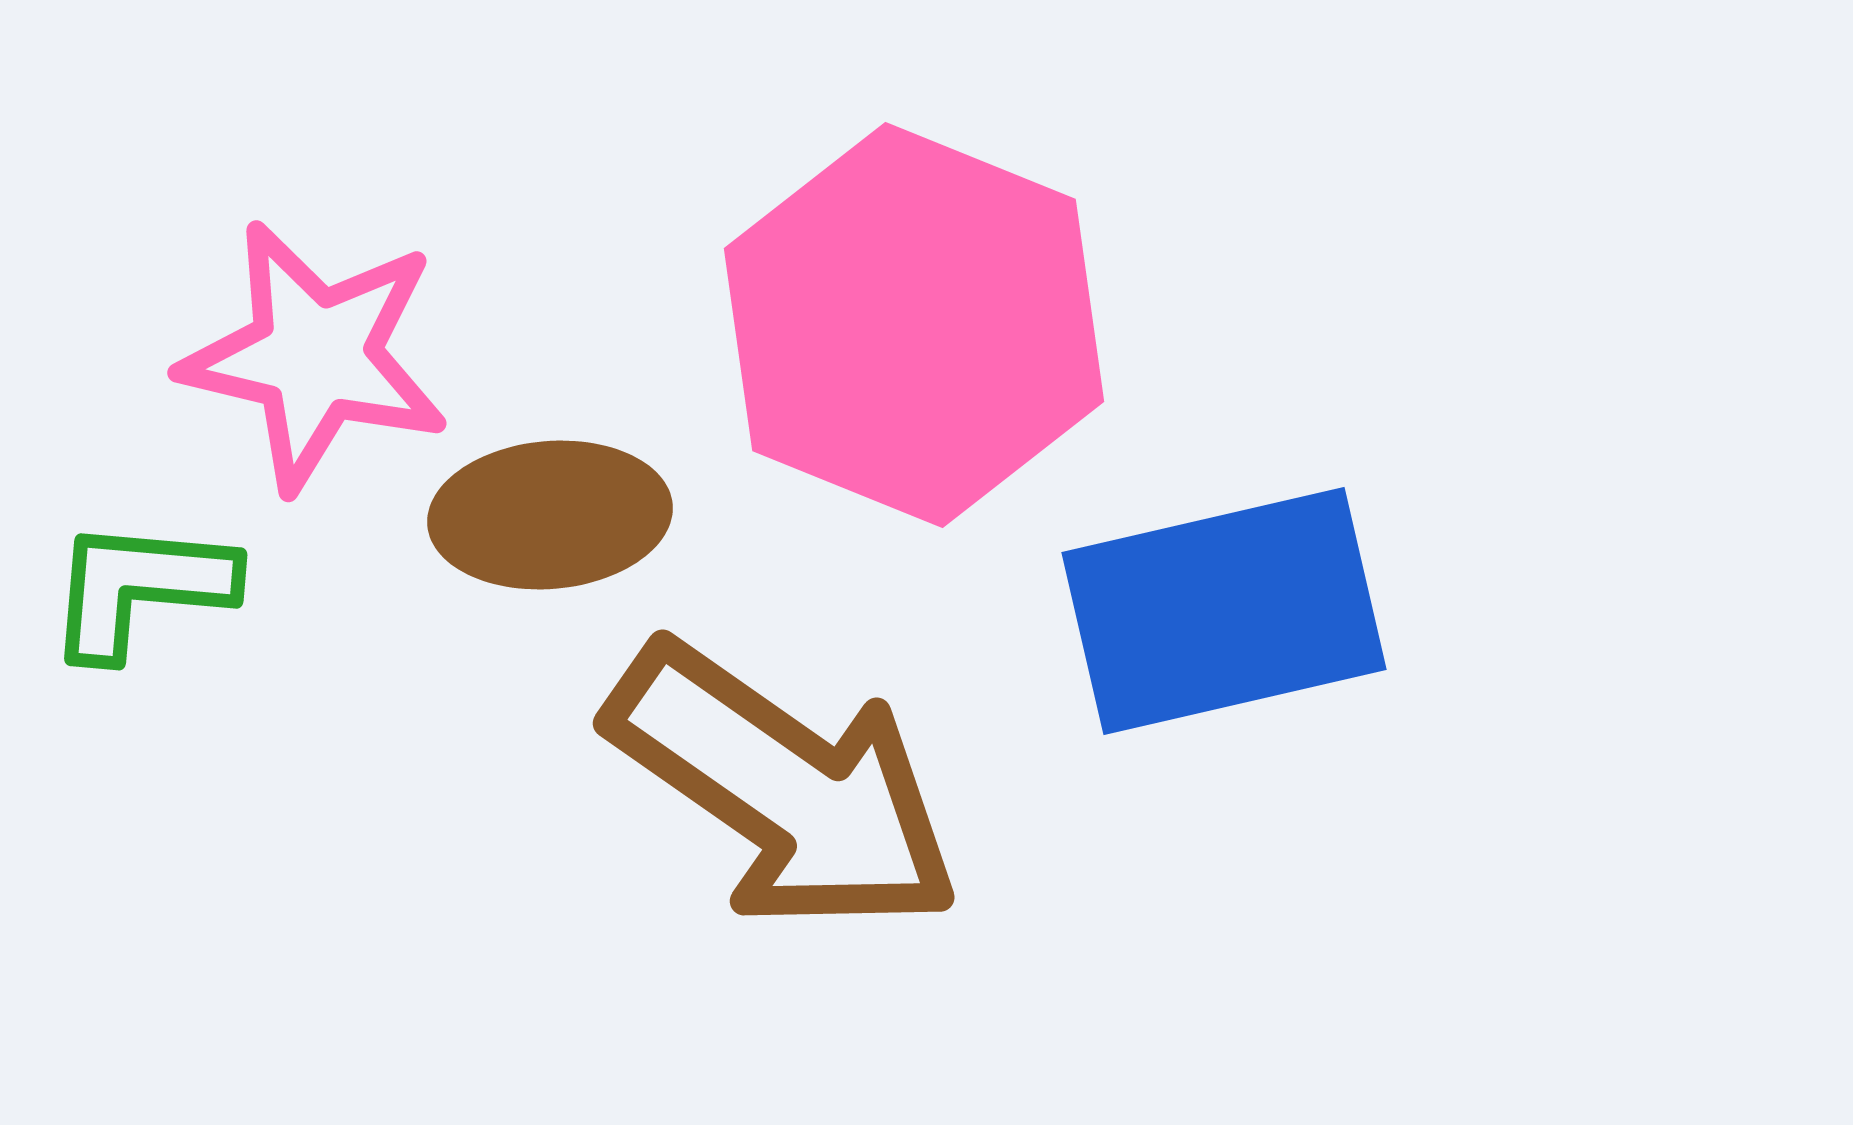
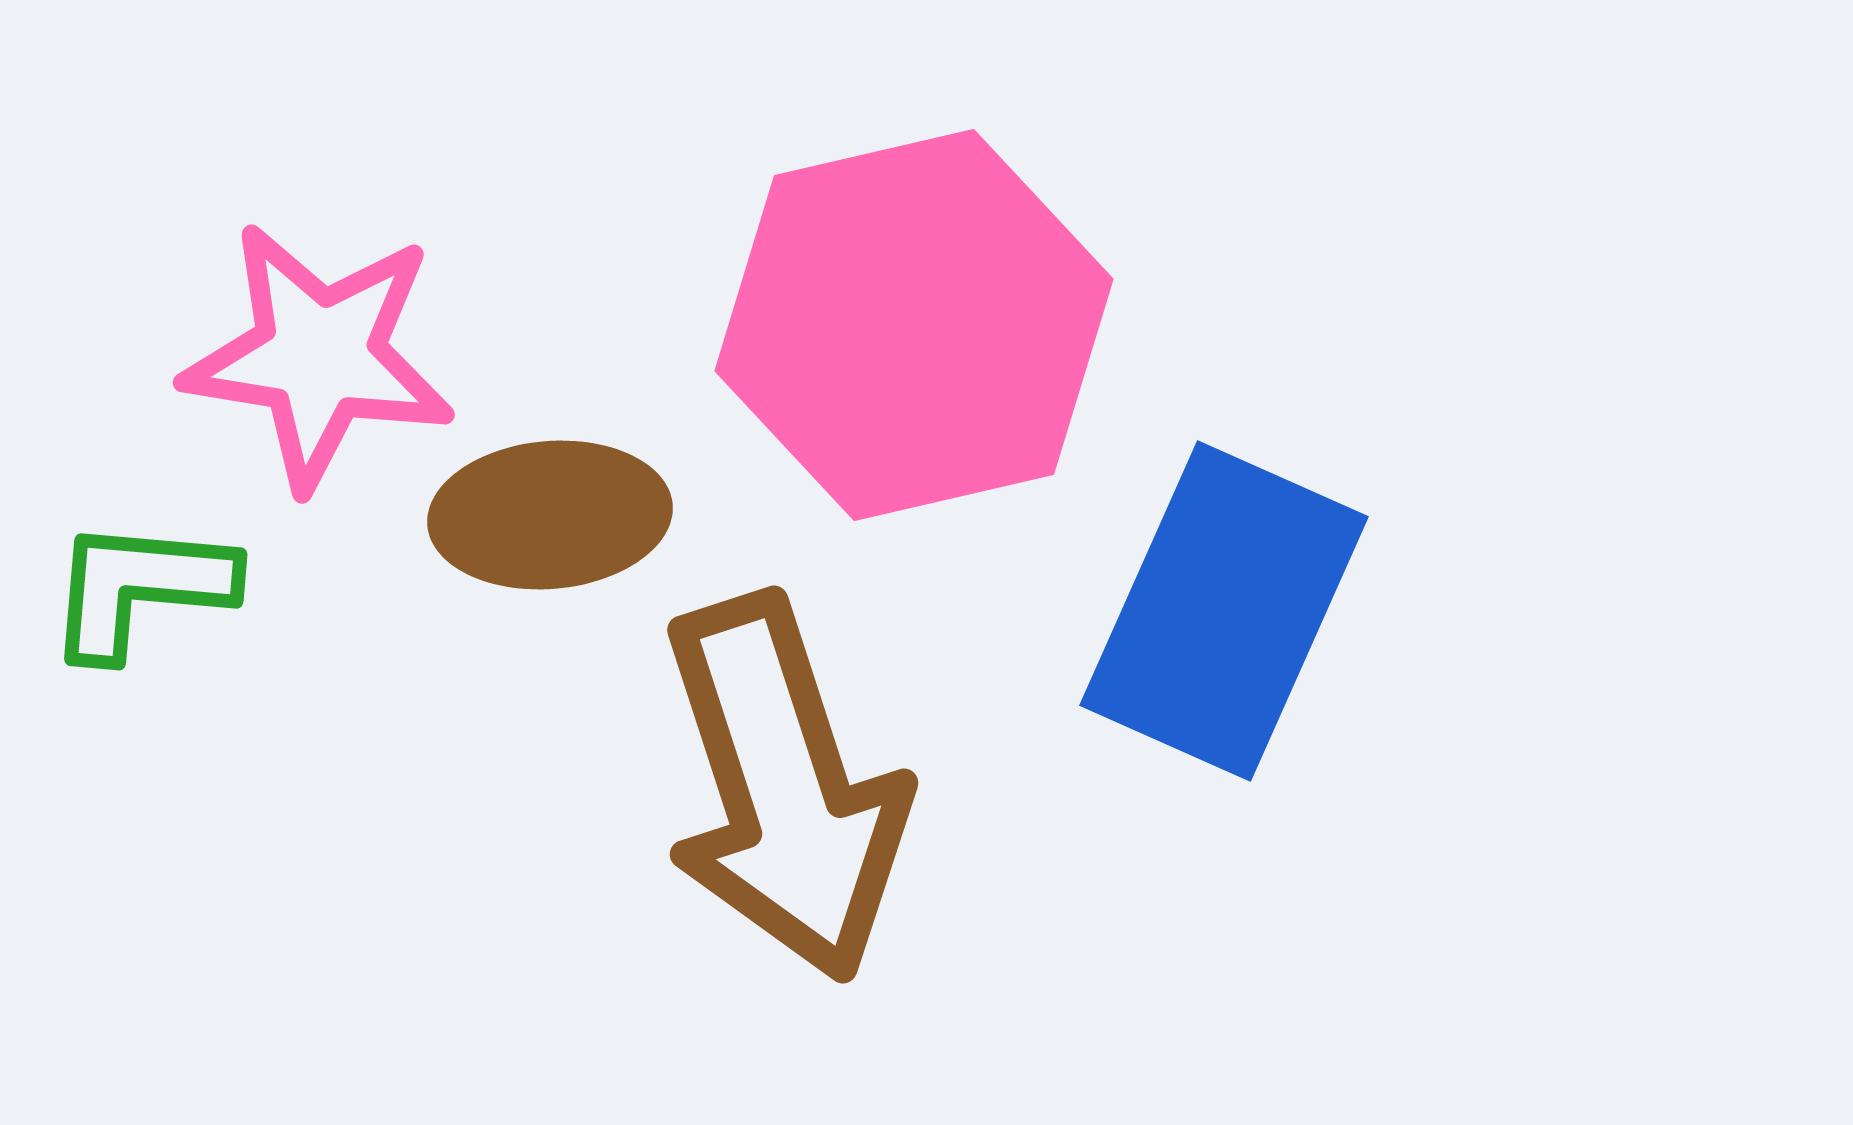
pink hexagon: rotated 25 degrees clockwise
pink star: moved 4 px right; rotated 4 degrees counterclockwise
blue rectangle: rotated 53 degrees counterclockwise
brown arrow: rotated 37 degrees clockwise
